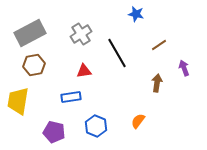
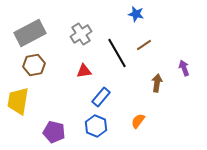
brown line: moved 15 px left
blue rectangle: moved 30 px right; rotated 42 degrees counterclockwise
